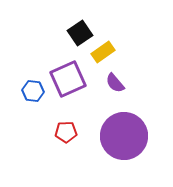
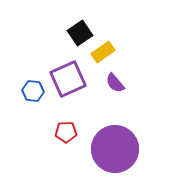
purple circle: moved 9 px left, 13 px down
